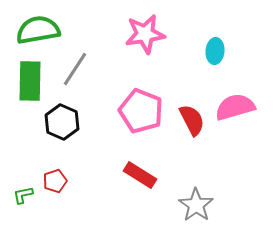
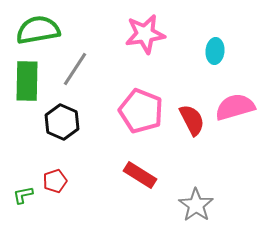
green rectangle: moved 3 px left
